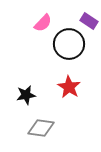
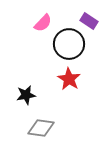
red star: moved 8 px up
